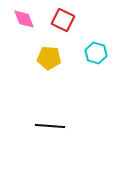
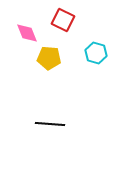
pink diamond: moved 3 px right, 14 px down
black line: moved 2 px up
